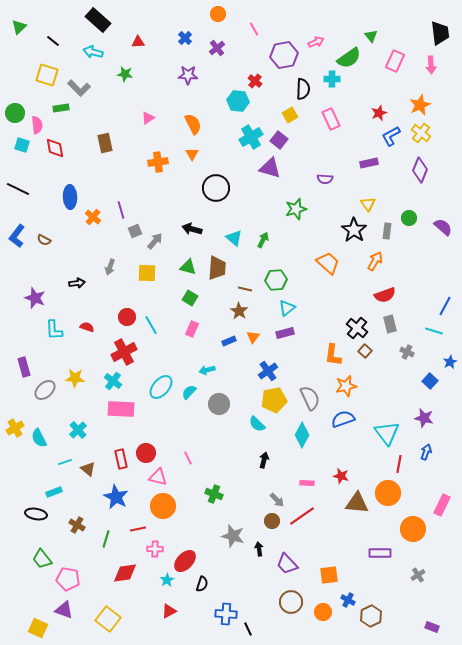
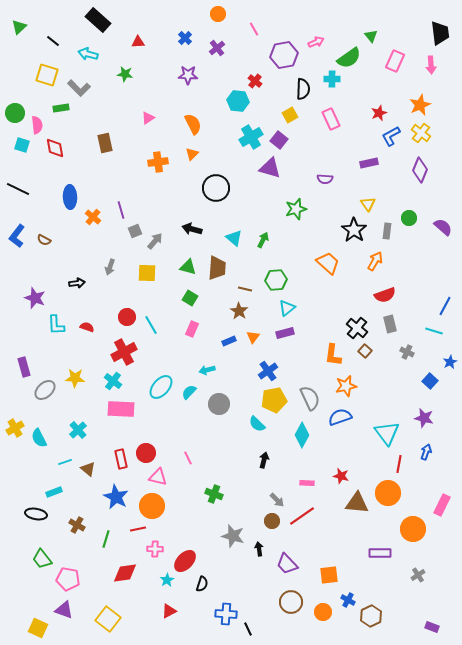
cyan arrow at (93, 52): moved 5 px left, 2 px down
orange triangle at (192, 154): rotated 16 degrees clockwise
cyan L-shape at (54, 330): moved 2 px right, 5 px up
blue semicircle at (343, 419): moved 3 px left, 2 px up
orange circle at (163, 506): moved 11 px left
